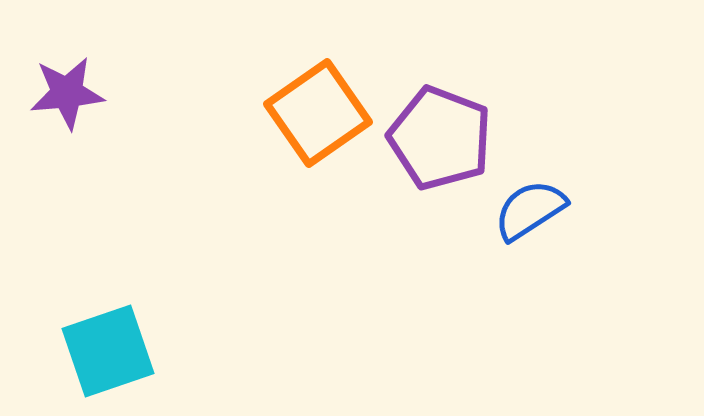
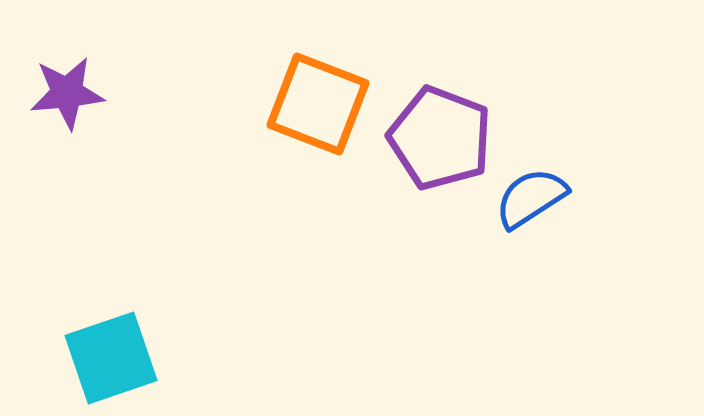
orange square: moved 9 px up; rotated 34 degrees counterclockwise
blue semicircle: moved 1 px right, 12 px up
cyan square: moved 3 px right, 7 px down
